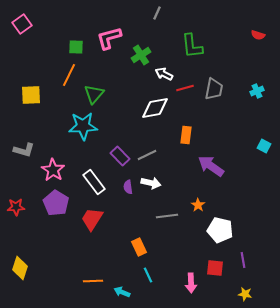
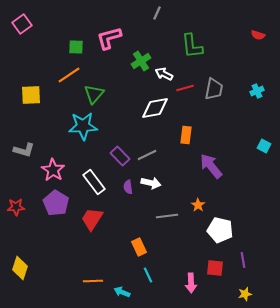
green cross at (141, 55): moved 6 px down
orange line at (69, 75): rotated 30 degrees clockwise
purple arrow at (211, 166): rotated 16 degrees clockwise
yellow star at (245, 294): rotated 24 degrees counterclockwise
